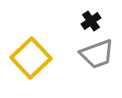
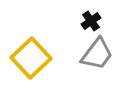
gray trapezoid: rotated 33 degrees counterclockwise
